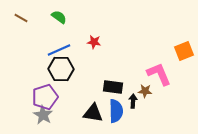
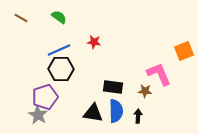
black arrow: moved 5 px right, 15 px down
gray star: moved 5 px left
